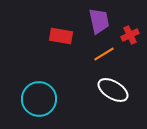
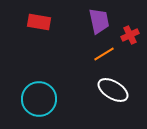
red rectangle: moved 22 px left, 14 px up
